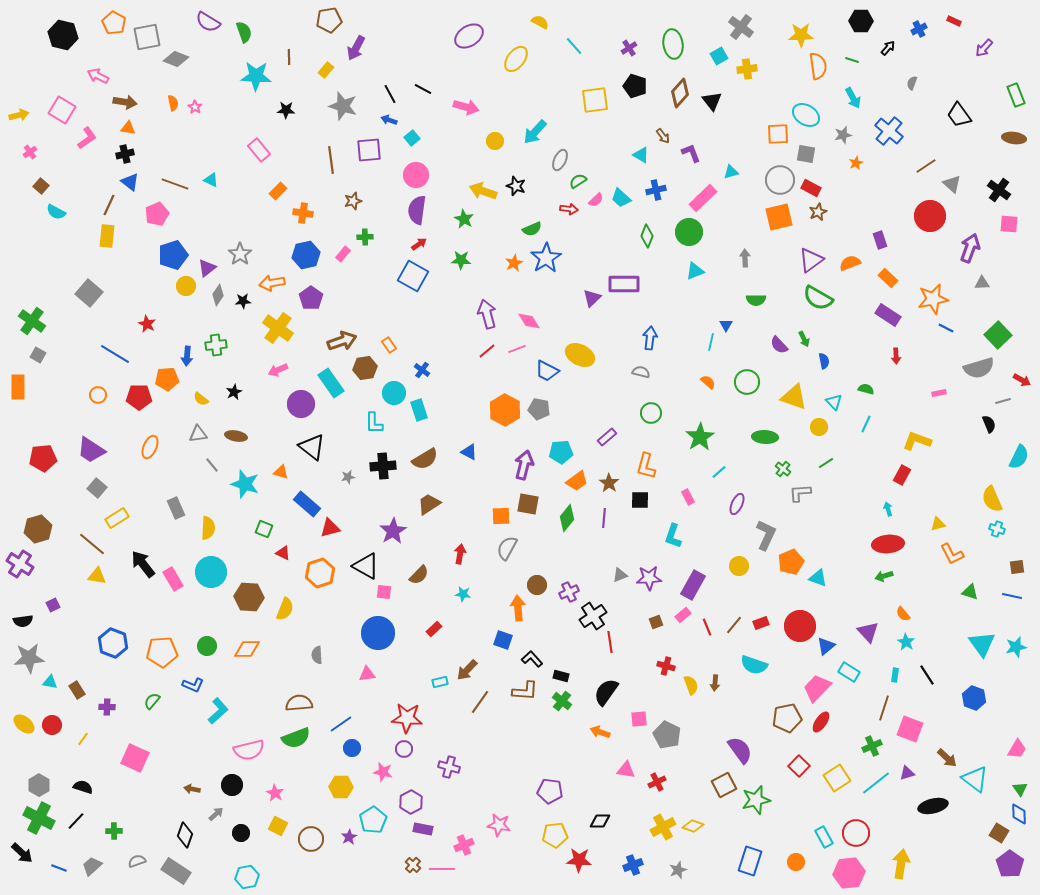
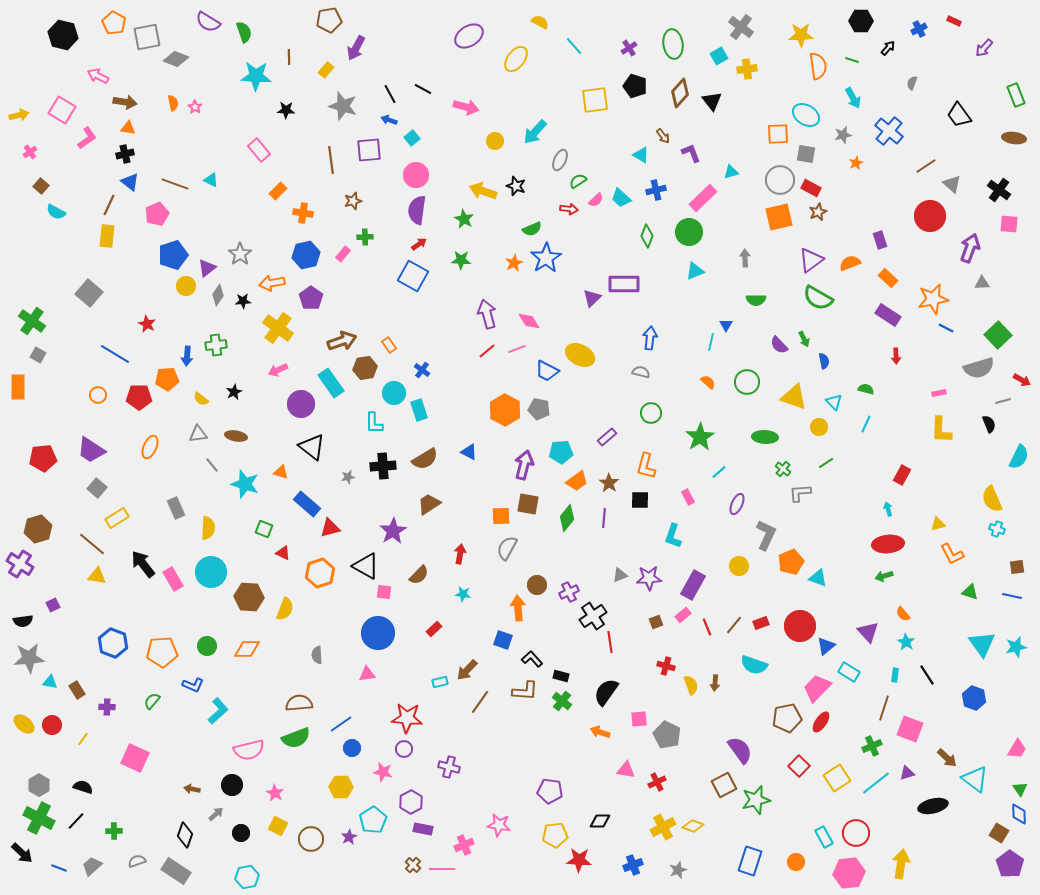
yellow L-shape at (917, 441): moved 24 px right, 11 px up; rotated 108 degrees counterclockwise
